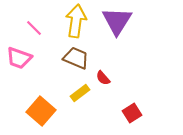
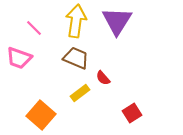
orange square: moved 4 px down
